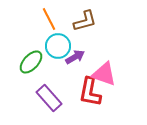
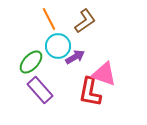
brown L-shape: rotated 20 degrees counterclockwise
purple rectangle: moved 9 px left, 8 px up
